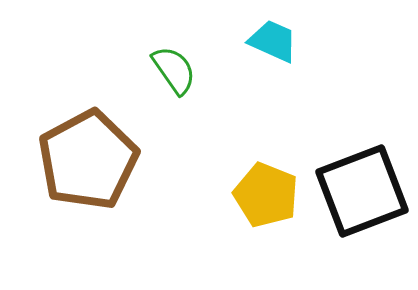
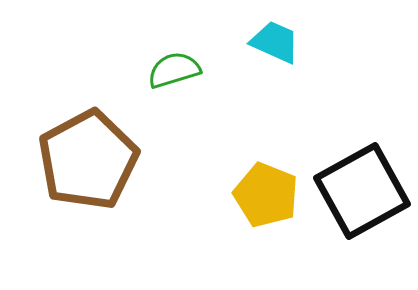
cyan trapezoid: moved 2 px right, 1 px down
green semicircle: rotated 72 degrees counterclockwise
black square: rotated 8 degrees counterclockwise
